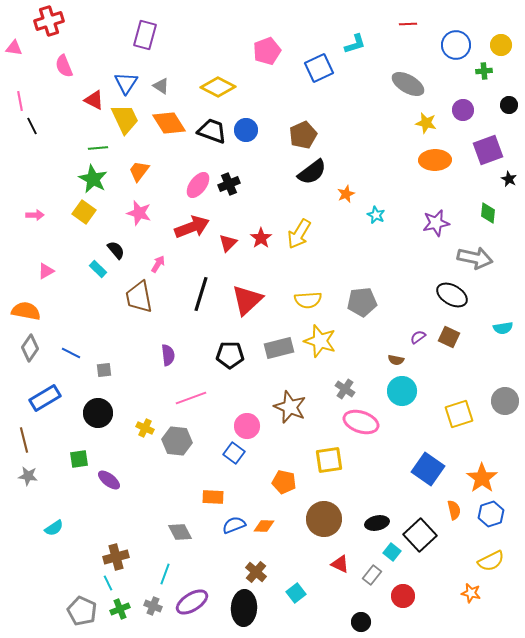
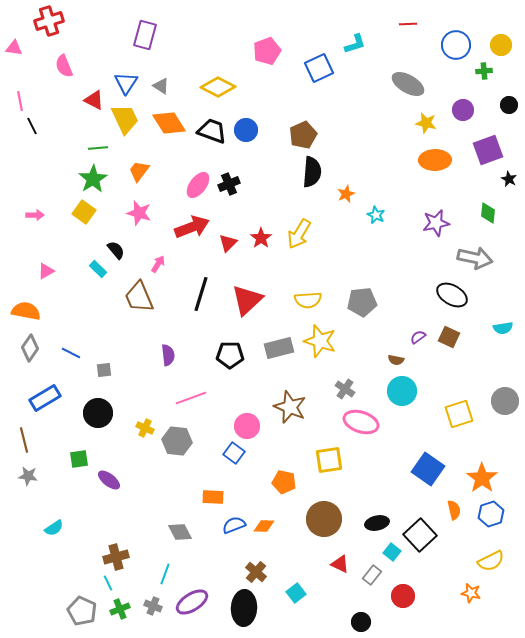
black semicircle at (312, 172): rotated 48 degrees counterclockwise
green star at (93, 179): rotated 12 degrees clockwise
brown trapezoid at (139, 297): rotated 12 degrees counterclockwise
